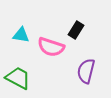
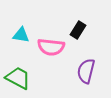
black rectangle: moved 2 px right
pink semicircle: rotated 12 degrees counterclockwise
